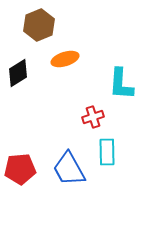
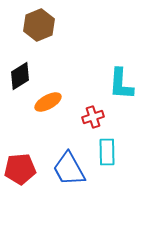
orange ellipse: moved 17 px left, 43 px down; rotated 12 degrees counterclockwise
black diamond: moved 2 px right, 3 px down
